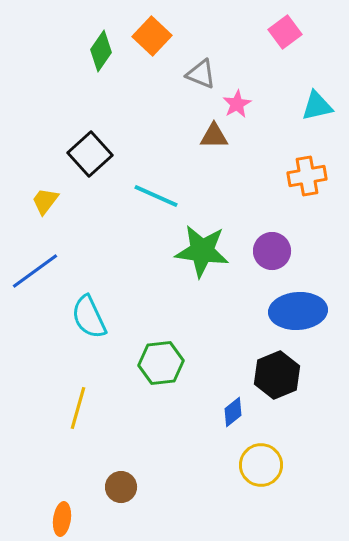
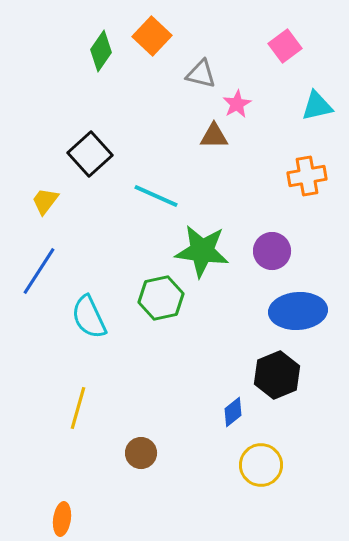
pink square: moved 14 px down
gray triangle: rotated 8 degrees counterclockwise
blue line: moved 4 px right; rotated 21 degrees counterclockwise
green hexagon: moved 65 px up; rotated 6 degrees counterclockwise
brown circle: moved 20 px right, 34 px up
